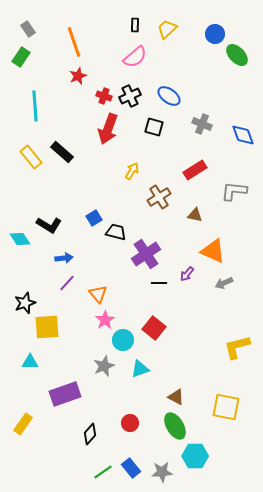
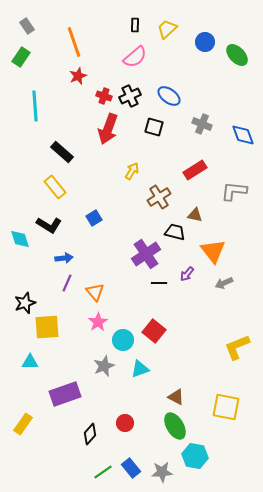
gray rectangle at (28, 29): moved 1 px left, 3 px up
blue circle at (215, 34): moved 10 px left, 8 px down
yellow rectangle at (31, 157): moved 24 px right, 30 px down
black trapezoid at (116, 232): moved 59 px right
cyan diamond at (20, 239): rotated 15 degrees clockwise
orange triangle at (213, 251): rotated 28 degrees clockwise
purple line at (67, 283): rotated 18 degrees counterclockwise
orange triangle at (98, 294): moved 3 px left, 2 px up
pink star at (105, 320): moved 7 px left, 2 px down
red square at (154, 328): moved 3 px down
yellow L-shape at (237, 347): rotated 8 degrees counterclockwise
red circle at (130, 423): moved 5 px left
cyan hexagon at (195, 456): rotated 10 degrees clockwise
